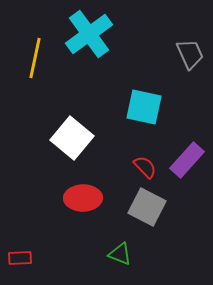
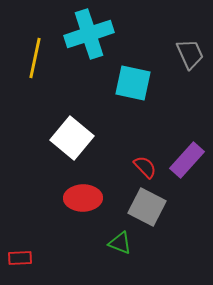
cyan cross: rotated 18 degrees clockwise
cyan square: moved 11 px left, 24 px up
green triangle: moved 11 px up
